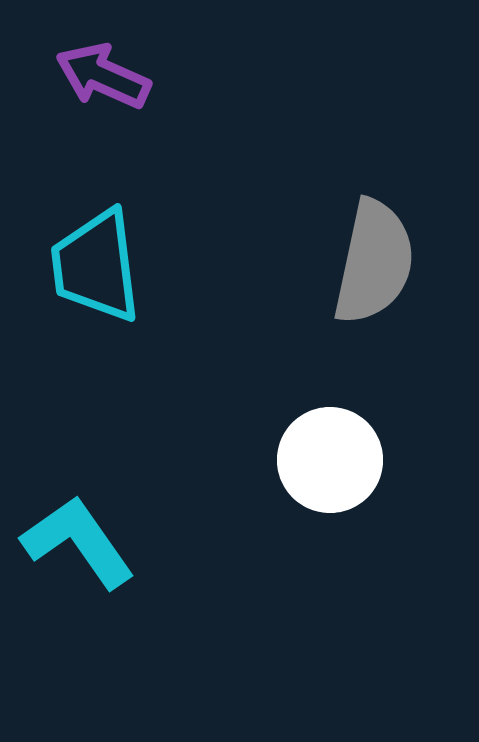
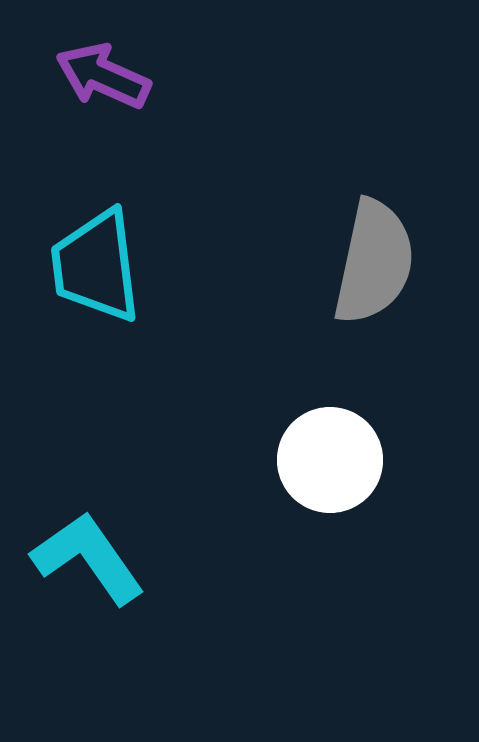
cyan L-shape: moved 10 px right, 16 px down
